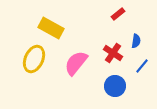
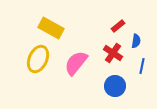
red rectangle: moved 12 px down
yellow ellipse: moved 4 px right
blue line: rotated 28 degrees counterclockwise
